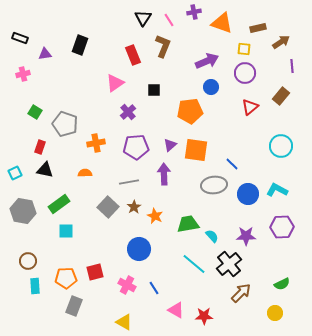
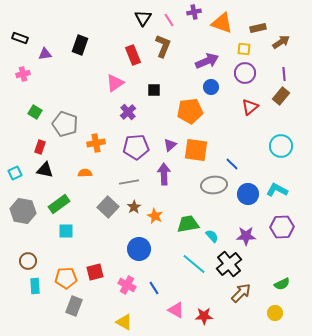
purple line at (292, 66): moved 8 px left, 8 px down
